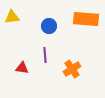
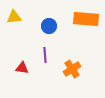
yellow triangle: moved 2 px right
